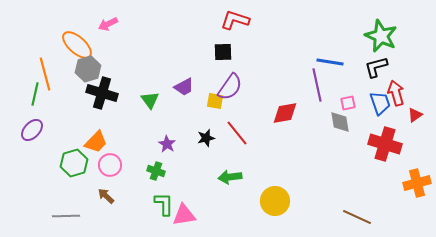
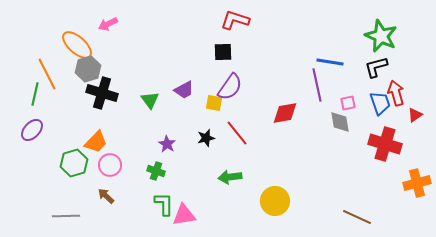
orange line: moved 2 px right; rotated 12 degrees counterclockwise
purple trapezoid: moved 3 px down
yellow square: moved 1 px left, 2 px down
